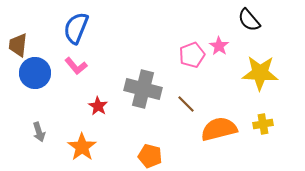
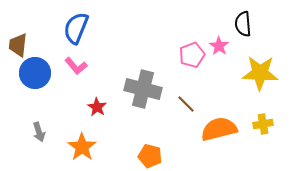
black semicircle: moved 6 px left, 4 px down; rotated 35 degrees clockwise
red star: moved 1 px left, 1 px down
